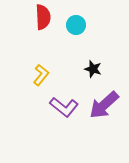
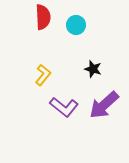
yellow L-shape: moved 2 px right
